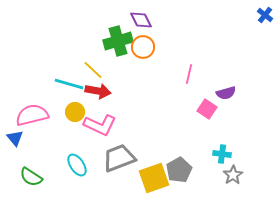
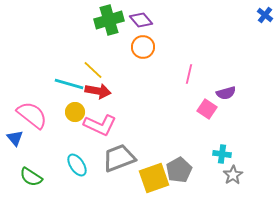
purple diamond: rotated 15 degrees counterclockwise
green cross: moved 9 px left, 21 px up
pink semicircle: rotated 52 degrees clockwise
